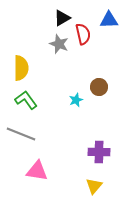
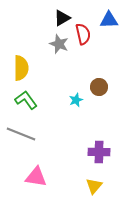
pink triangle: moved 1 px left, 6 px down
